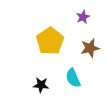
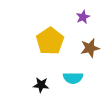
cyan semicircle: rotated 66 degrees counterclockwise
